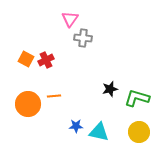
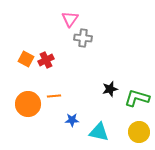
blue star: moved 4 px left, 6 px up
